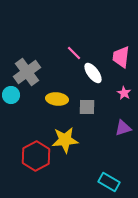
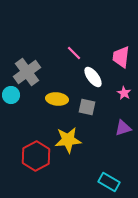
white ellipse: moved 4 px down
gray square: rotated 12 degrees clockwise
yellow star: moved 3 px right
